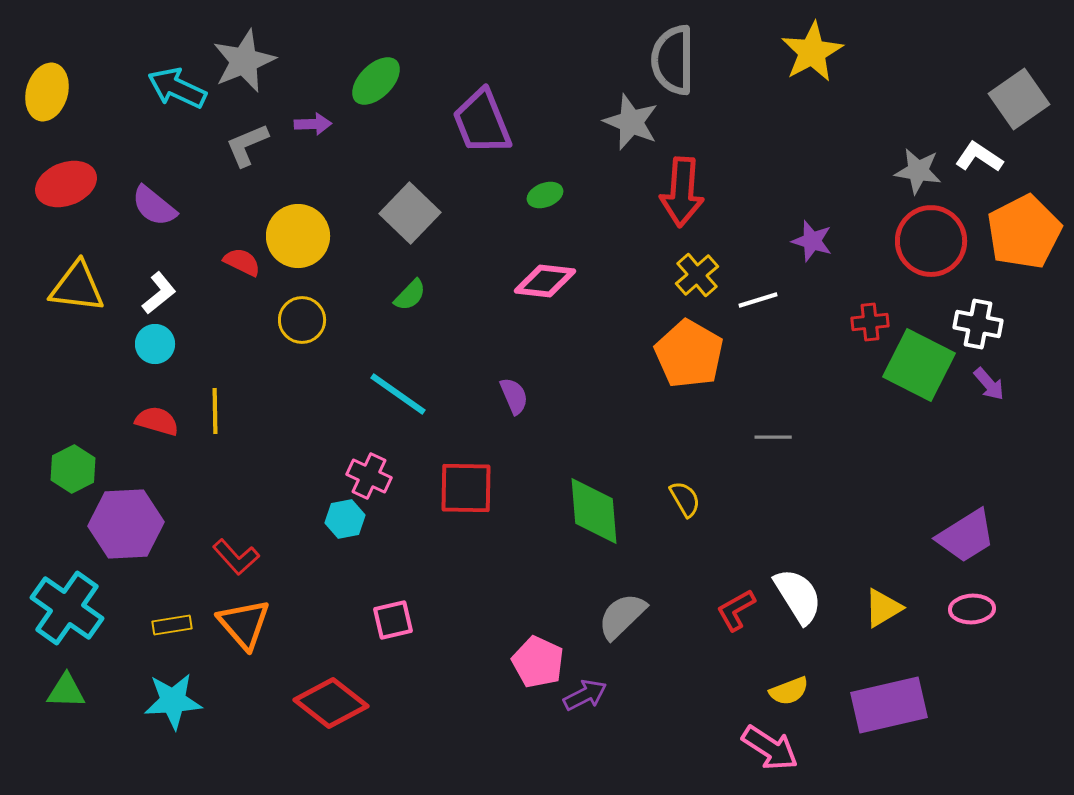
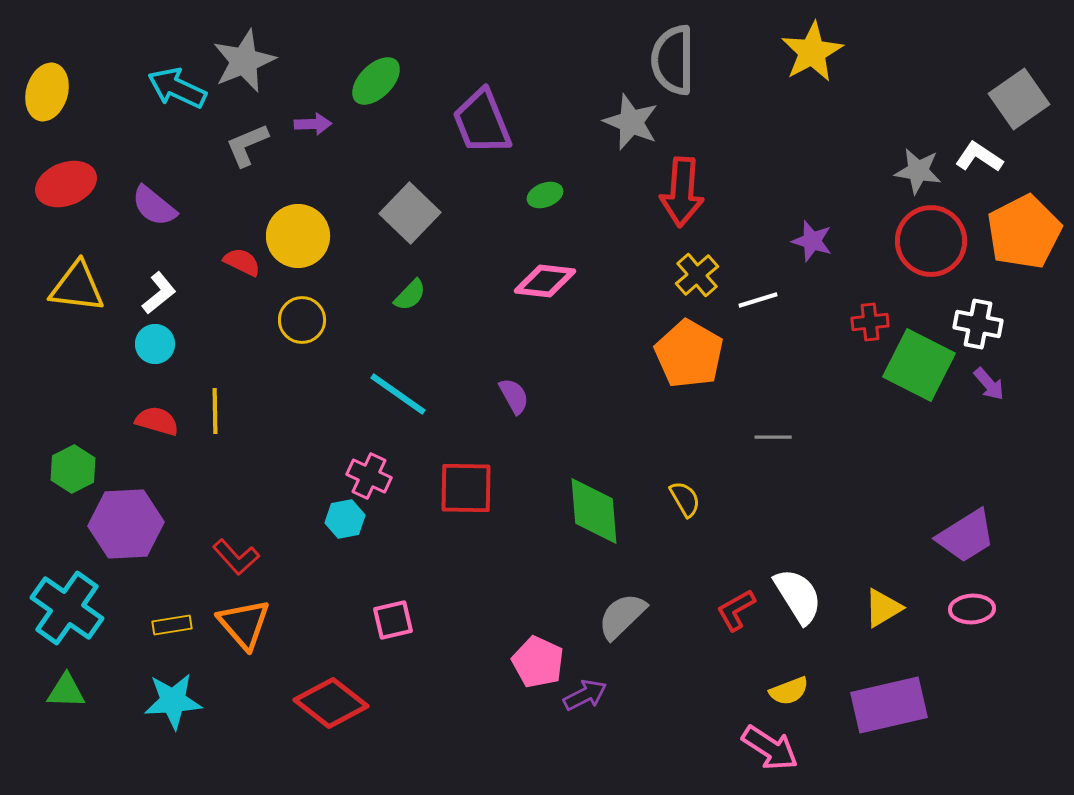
purple semicircle at (514, 396): rotated 6 degrees counterclockwise
